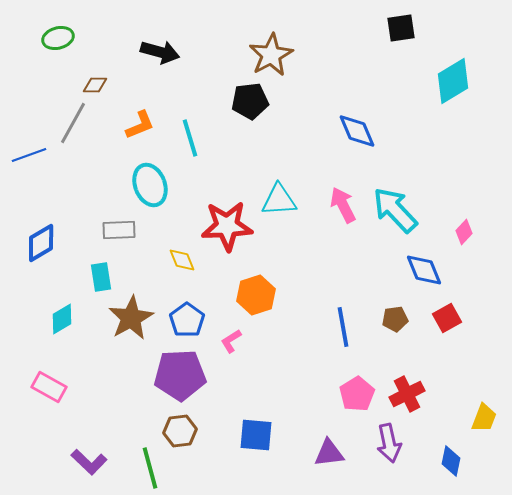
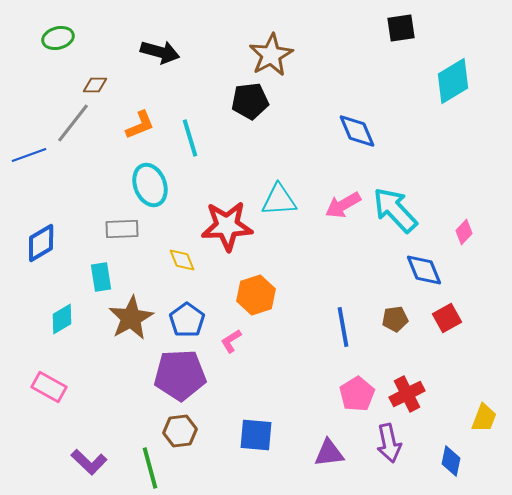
gray line at (73, 123): rotated 9 degrees clockwise
pink arrow at (343, 205): rotated 93 degrees counterclockwise
gray rectangle at (119, 230): moved 3 px right, 1 px up
